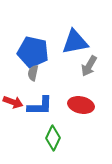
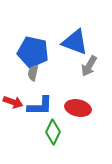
blue triangle: rotated 32 degrees clockwise
red ellipse: moved 3 px left, 3 px down
green diamond: moved 6 px up
